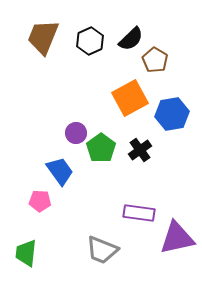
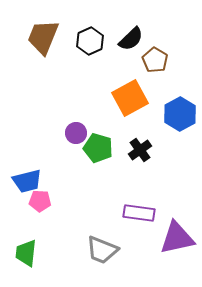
blue hexagon: moved 8 px right; rotated 20 degrees counterclockwise
green pentagon: moved 3 px left; rotated 20 degrees counterclockwise
blue trapezoid: moved 33 px left, 10 px down; rotated 112 degrees clockwise
